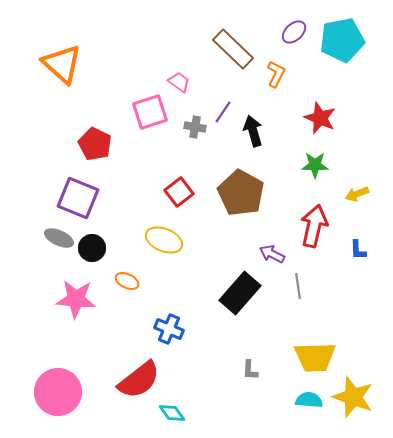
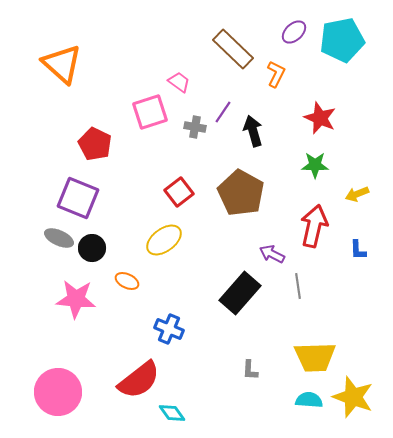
yellow ellipse: rotated 60 degrees counterclockwise
